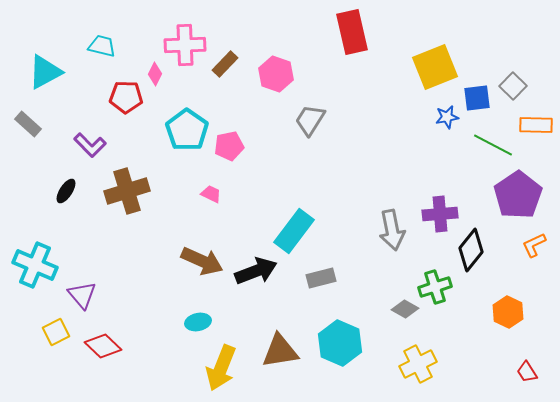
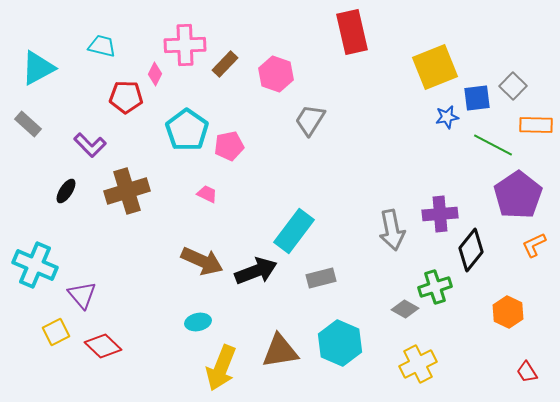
cyan triangle at (45, 72): moved 7 px left, 4 px up
pink trapezoid at (211, 194): moved 4 px left
